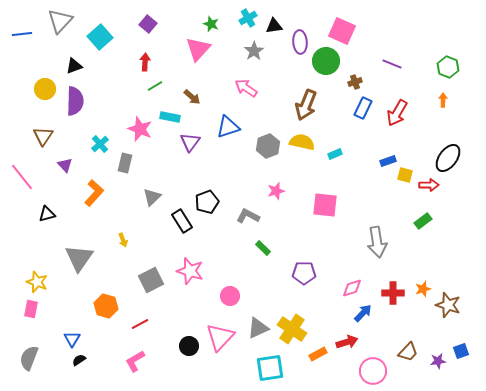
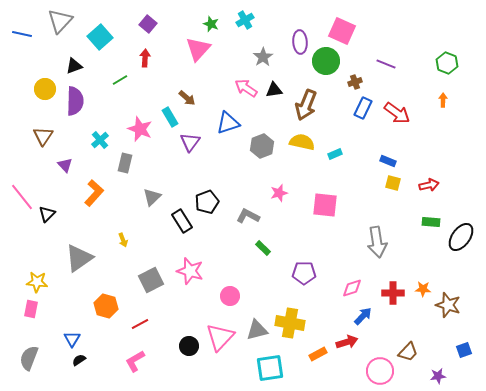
cyan cross at (248, 18): moved 3 px left, 2 px down
black triangle at (274, 26): moved 64 px down
blue line at (22, 34): rotated 18 degrees clockwise
gray star at (254, 51): moved 9 px right, 6 px down
red arrow at (145, 62): moved 4 px up
purple line at (392, 64): moved 6 px left
green hexagon at (448, 67): moved 1 px left, 4 px up
green line at (155, 86): moved 35 px left, 6 px up
brown arrow at (192, 97): moved 5 px left, 1 px down
red arrow at (397, 113): rotated 84 degrees counterclockwise
cyan rectangle at (170, 117): rotated 48 degrees clockwise
blue triangle at (228, 127): moved 4 px up
cyan cross at (100, 144): moved 4 px up
gray hexagon at (268, 146): moved 6 px left
black ellipse at (448, 158): moved 13 px right, 79 px down
blue rectangle at (388, 161): rotated 42 degrees clockwise
yellow square at (405, 175): moved 12 px left, 8 px down
pink line at (22, 177): moved 20 px down
red arrow at (429, 185): rotated 12 degrees counterclockwise
pink star at (276, 191): moved 3 px right, 2 px down
black triangle at (47, 214): rotated 30 degrees counterclockwise
green rectangle at (423, 221): moved 8 px right, 1 px down; rotated 42 degrees clockwise
gray triangle at (79, 258): rotated 20 degrees clockwise
yellow star at (37, 282): rotated 15 degrees counterclockwise
orange star at (423, 289): rotated 21 degrees clockwise
blue arrow at (363, 313): moved 3 px down
gray triangle at (258, 328): moved 1 px left, 2 px down; rotated 10 degrees clockwise
yellow cross at (292, 329): moved 2 px left, 6 px up; rotated 24 degrees counterclockwise
blue square at (461, 351): moved 3 px right, 1 px up
purple star at (438, 361): moved 15 px down
pink circle at (373, 371): moved 7 px right
